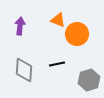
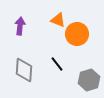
black line: rotated 63 degrees clockwise
